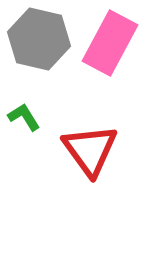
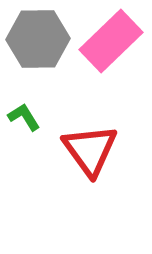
gray hexagon: moved 1 px left; rotated 14 degrees counterclockwise
pink rectangle: moved 1 px right, 2 px up; rotated 18 degrees clockwise
